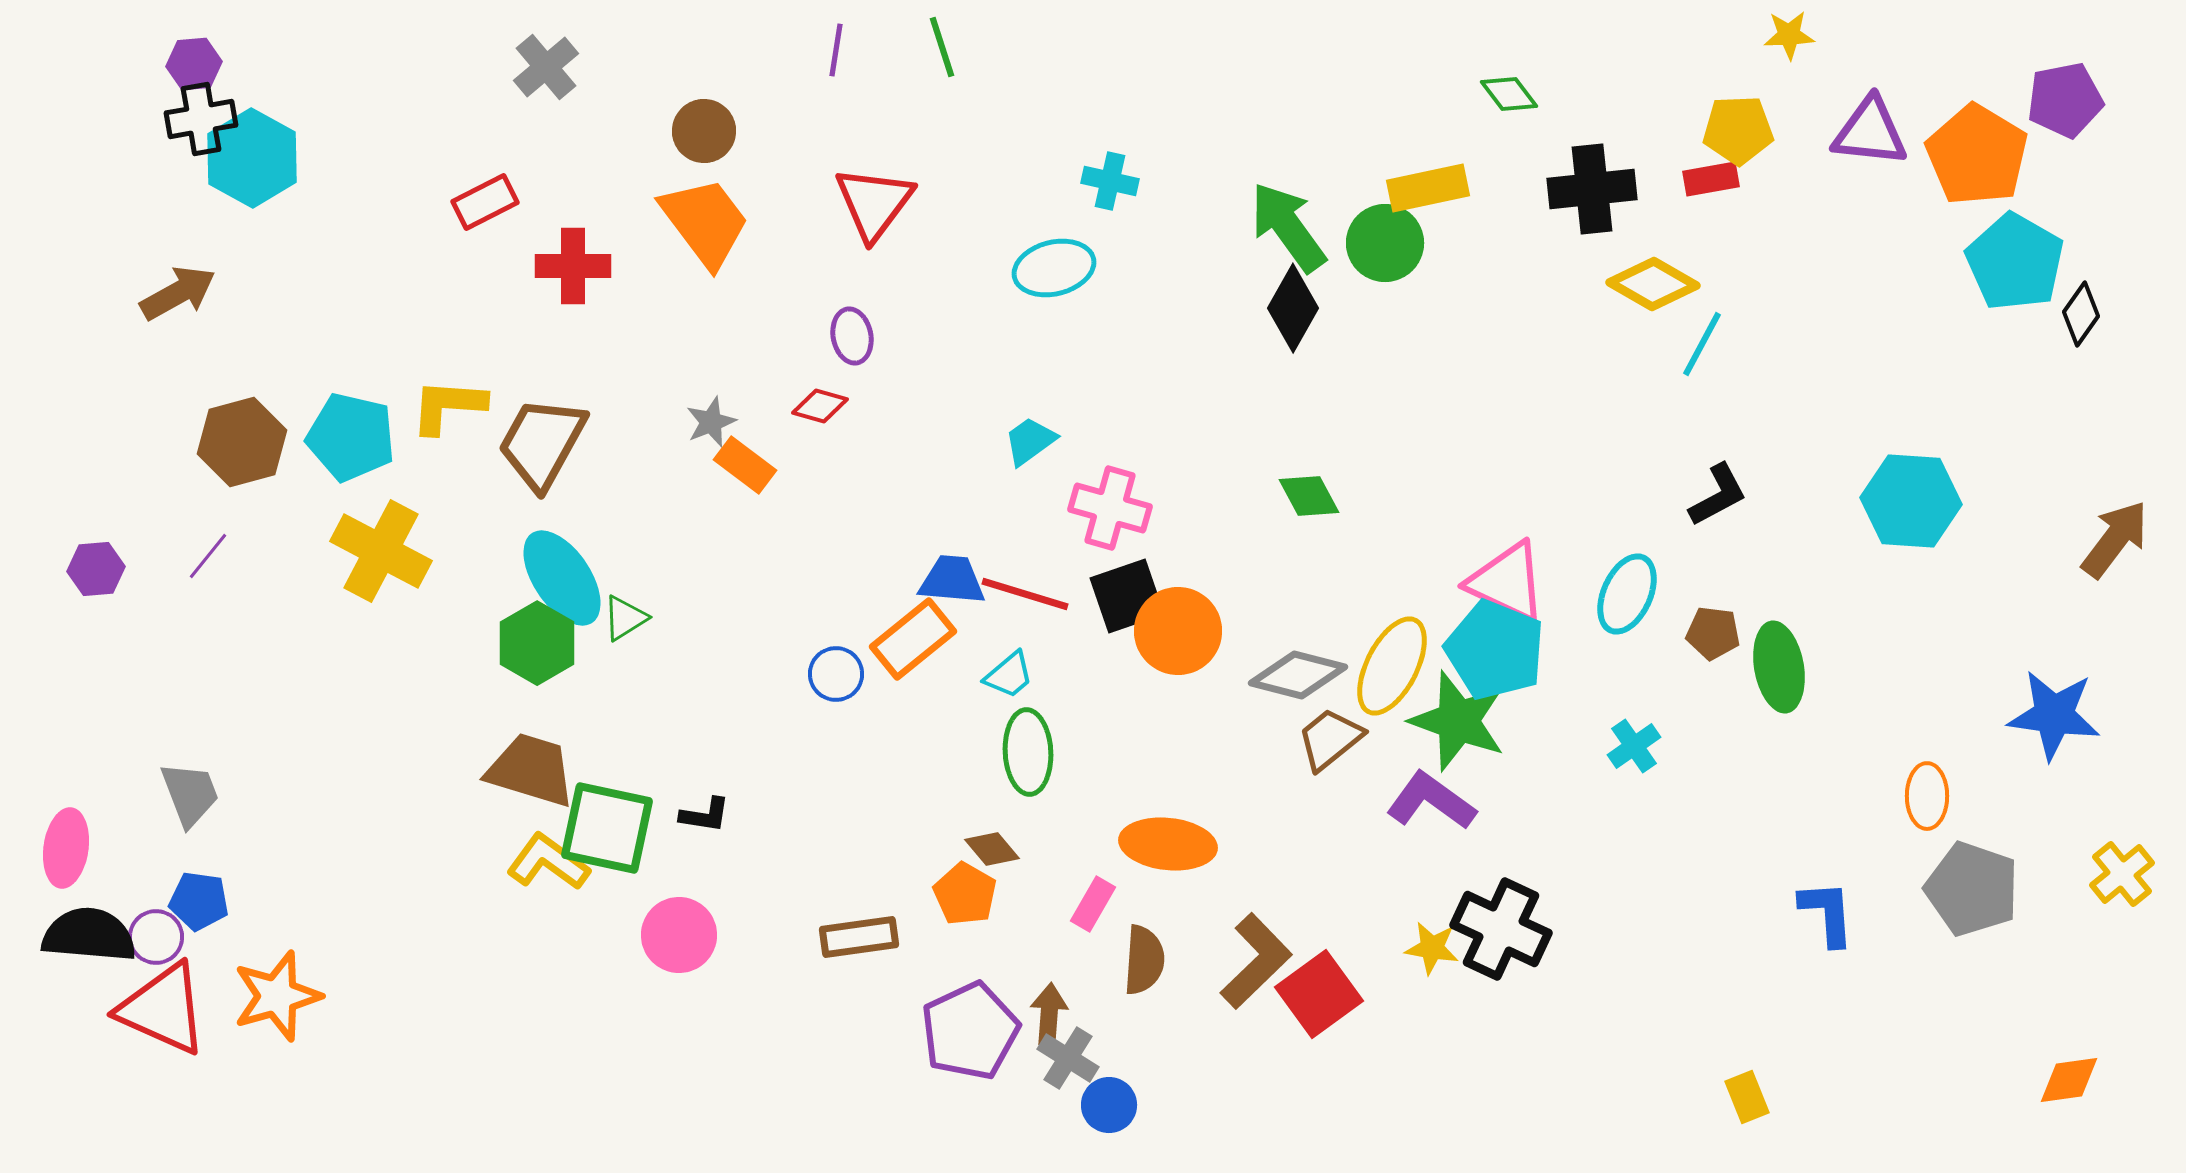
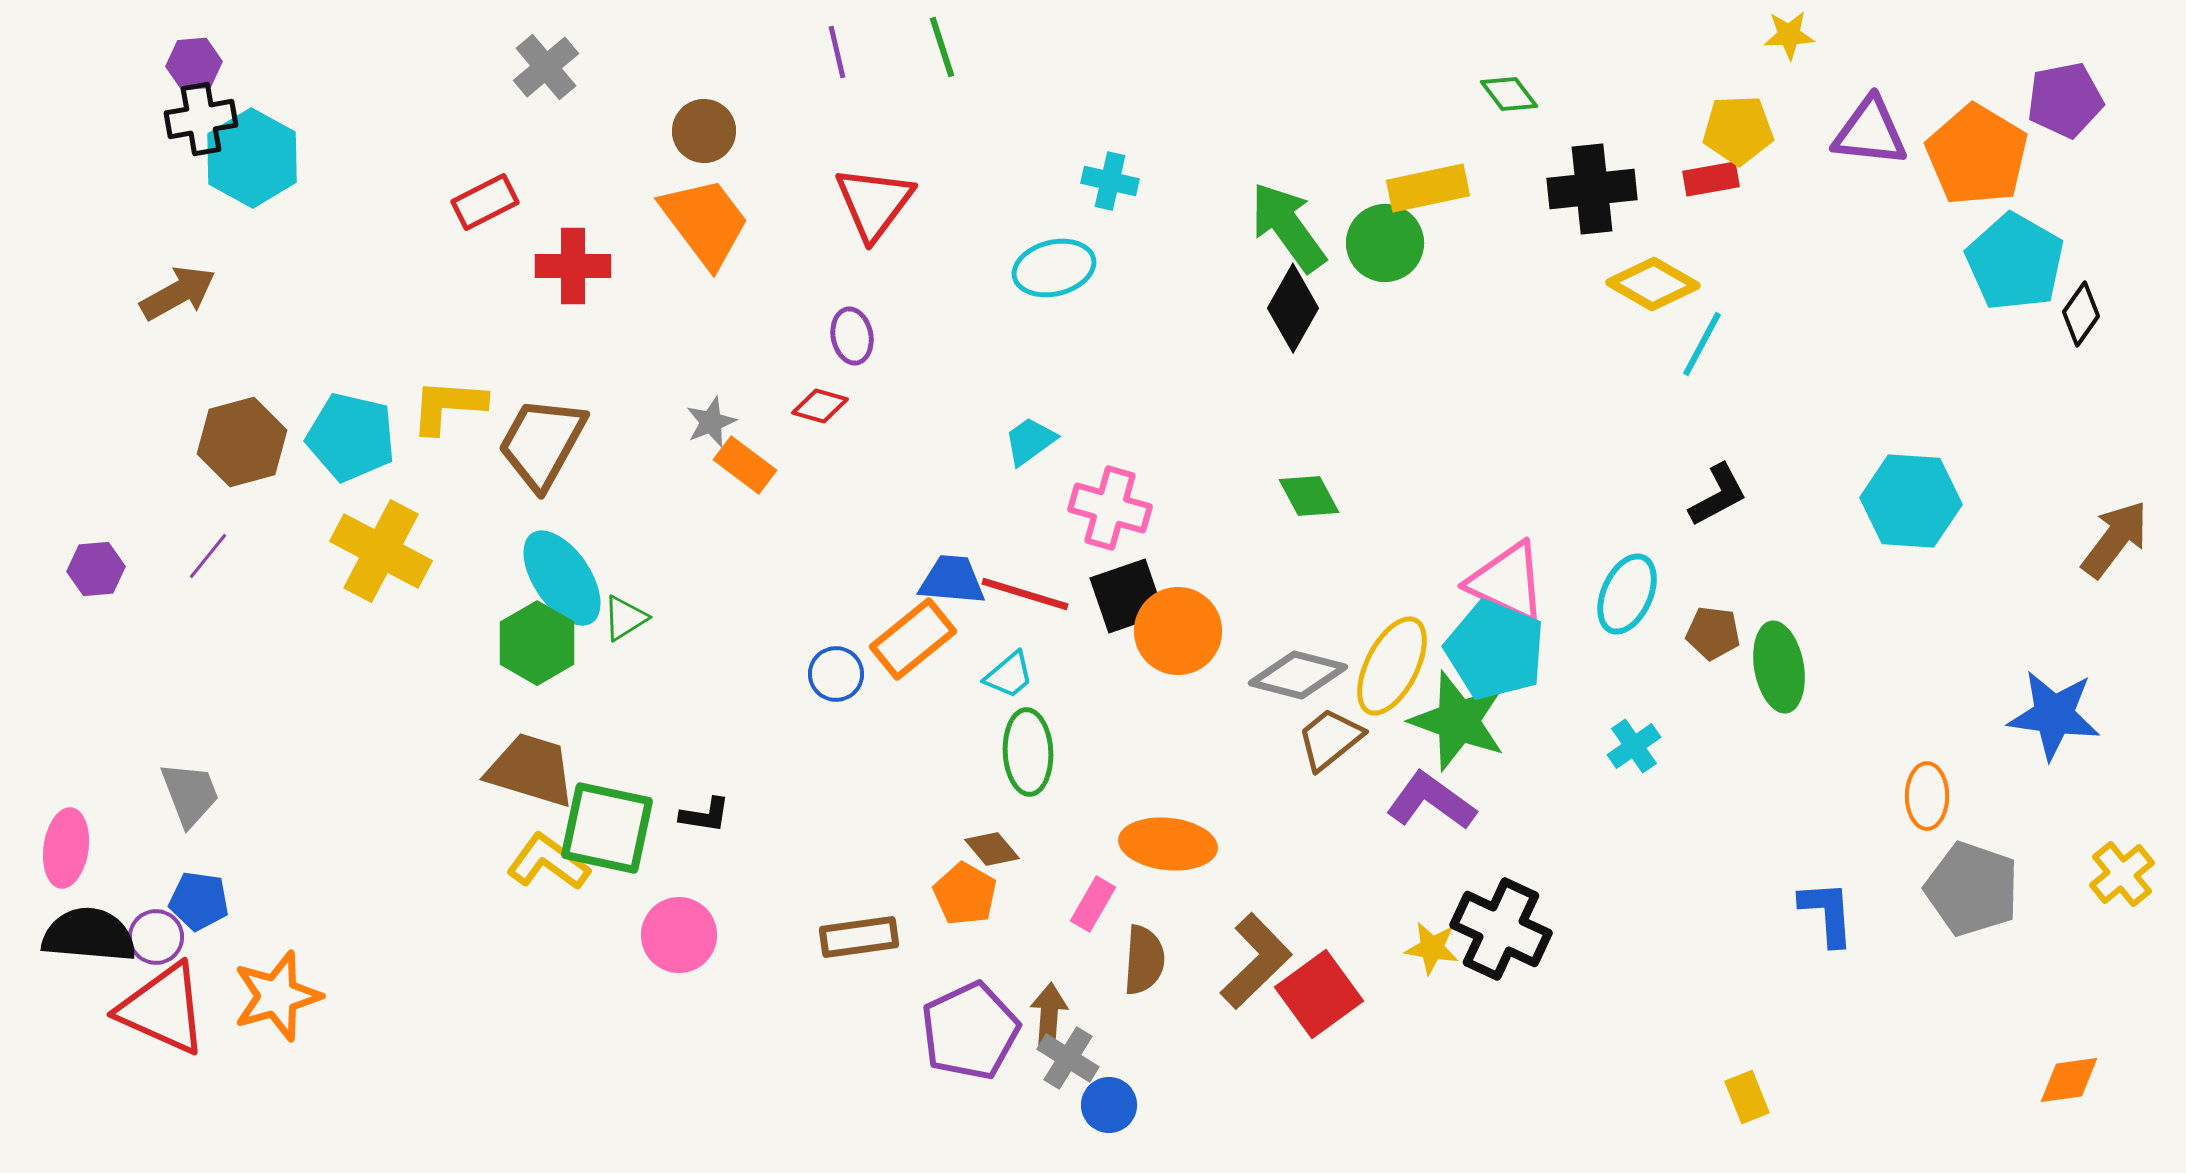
purple line at (836, 50): moved 1 px right, 2 px down; rotated 22 degrees counterclockwise
